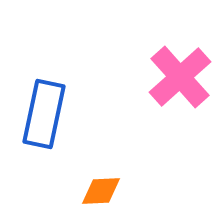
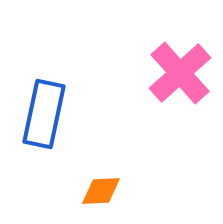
pink cross: moved 4 px up
